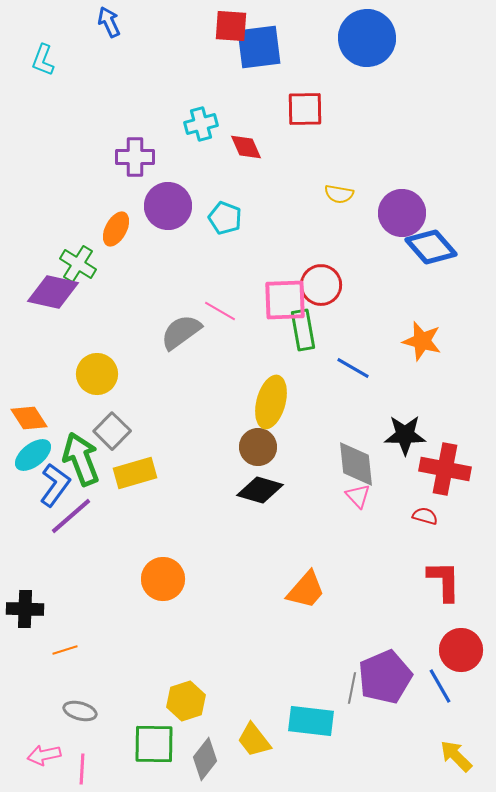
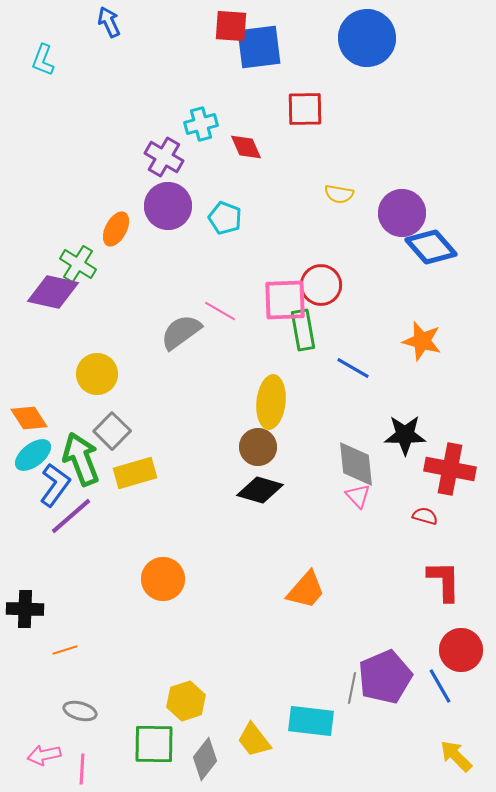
purple cross at (135, 157): moved 29 px right; rotated 30 degrees clockwise
yellow ellipse at (271, 402): rotated 9 degrees counterclockwise
red cross at (445, 469): moved 5 px right
